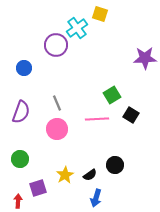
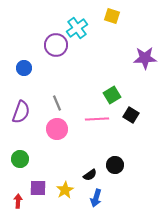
yellow square: moved 12 px right, 2 px down
yellow star: moved 15 px down
purple square: rotated 18 degrees clockwise
